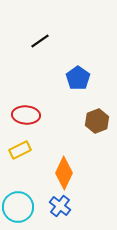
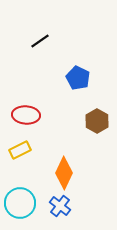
blue pentagon: rotated 10 degrees counterclockwise
brown hexagon: rotated 10 degrees counterclockwise
cyan circle: moved 2 px right, 4 px up
